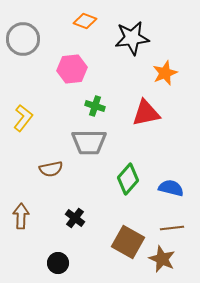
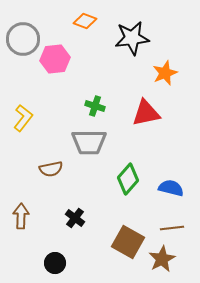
pink hexagon: moved 17 px left, 10 px up
brown star: rotated 20 degrees clockwise
black circle: moved 3 px left
